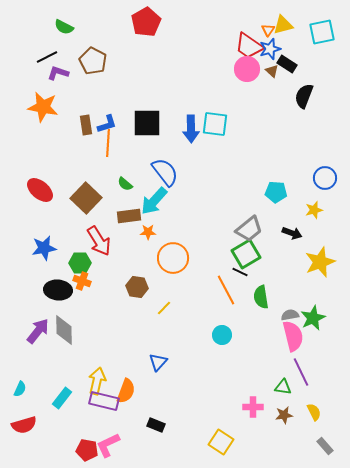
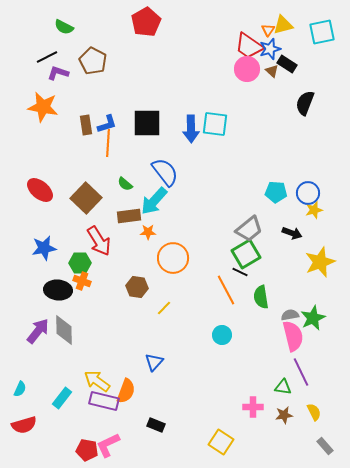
black semicircle at (304, 96): moved 1 px right, 7 px down
blue circle at (325, 178): moved 17 px left, 15 px down
blue triangle at (158, 362): moved 4 px left
yellow arrow at (97, 381): rotated 68 degrees counterclockwise
